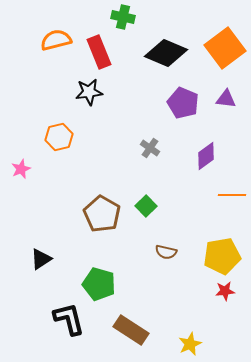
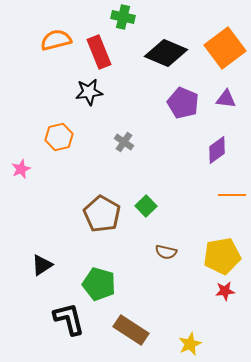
gray cross: moved 26 px left, 6 px up
purple diamond: moved 11 px right, 6 px up
black triangle: moved 1 px right, 6 px down
